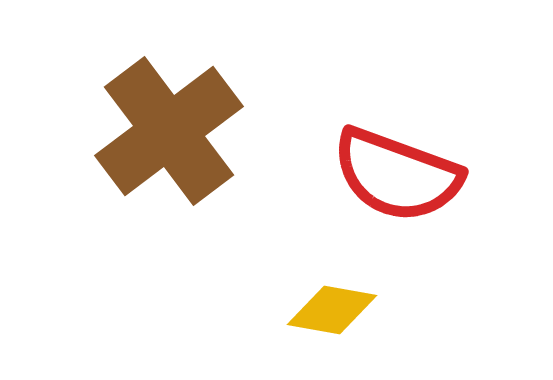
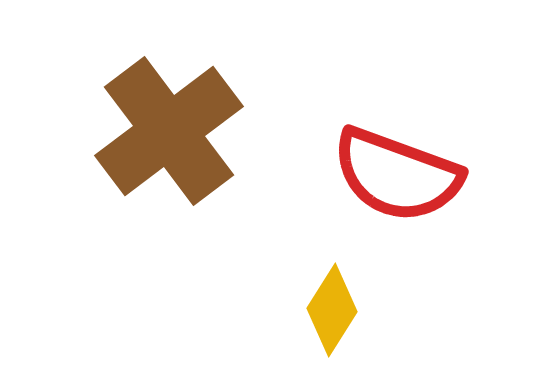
yellow diamond: rotated 68 degrees counterclockwise
